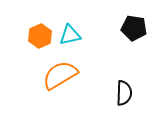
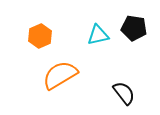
cyan triangle: moved 28 px right
black semicircle: rotated 40 degrees counterclockwise
